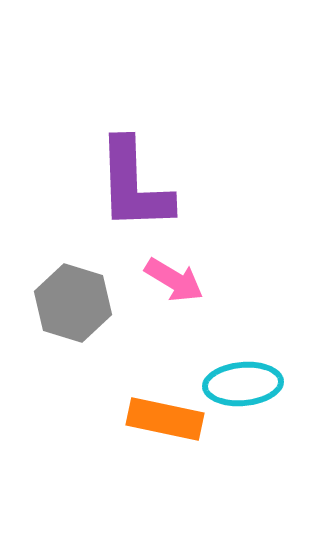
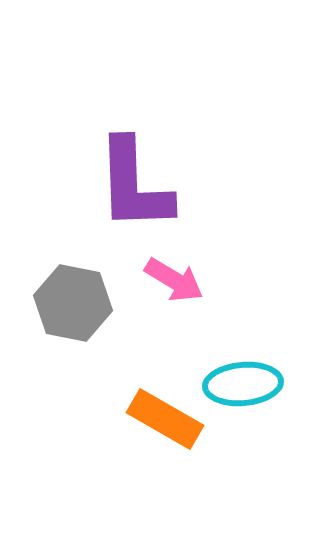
gray hexagon: rotated 6 degrees counterclockwise
orange rectangle: rotated 18 degrees clockwise
